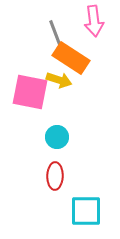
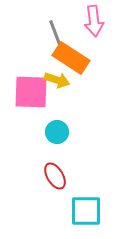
yellow arrow: moved 2 px left
pink square: moved 1 px right; rotated 9 degrees counterclockwise
cyan circle: moved 5 px up
red ellipse: rotated 32 degrees counterclockwise
